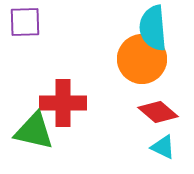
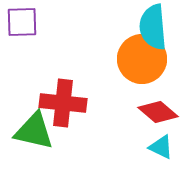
purple square: moved 3 px left
cyan semicircle: moved 1 px up
red cross: rotated 6 degrees clockwise
cyan triangle: moved 2 px left
